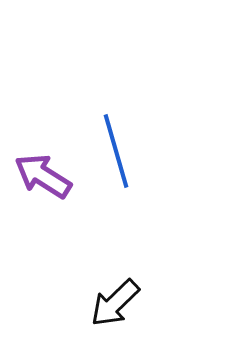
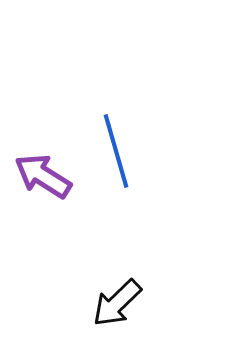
black arrow: moved 2 px right
